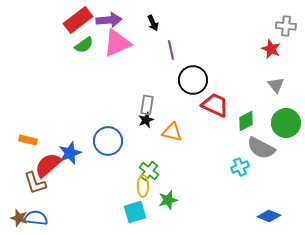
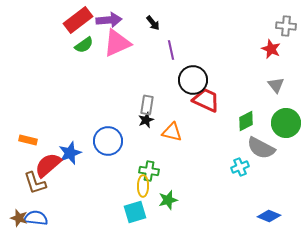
black arrow: rotated 14 degrees counterclockwise
red trapezoid: moved 9 px left, 5 px up
green cross: rotated 30 degrees counterclockwise
